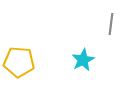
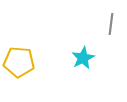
cyan star: moved 2 px up
